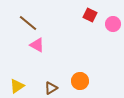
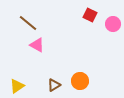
brown triangle: moved 3 px right, 3 px up
